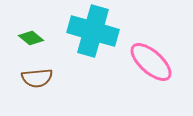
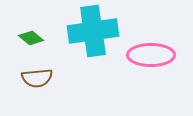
cyan cross: rotated 24 degrees counterclockwise
pink ellipse: moved 7 px up; rotated 42 degrees counterclockwise
